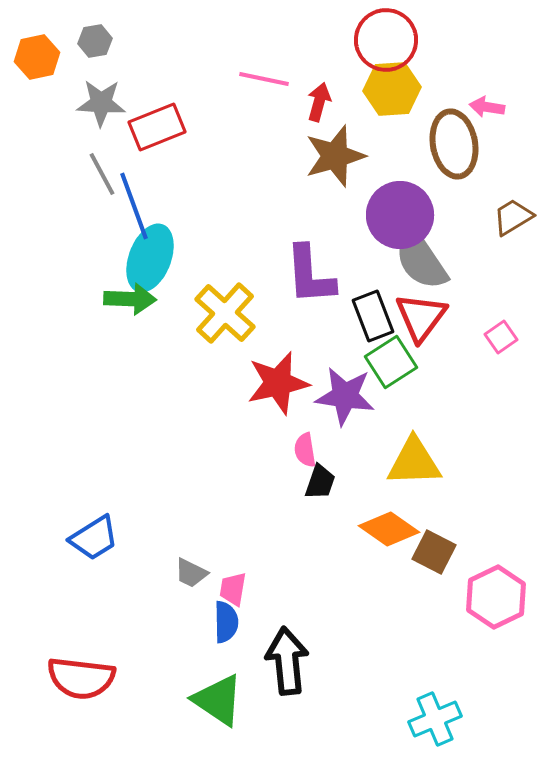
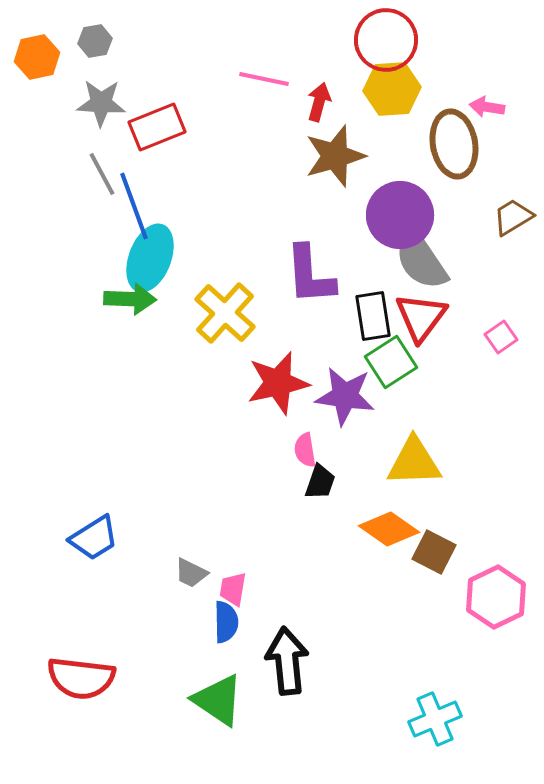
black rectangle: rotated 12 degrees clockwise
